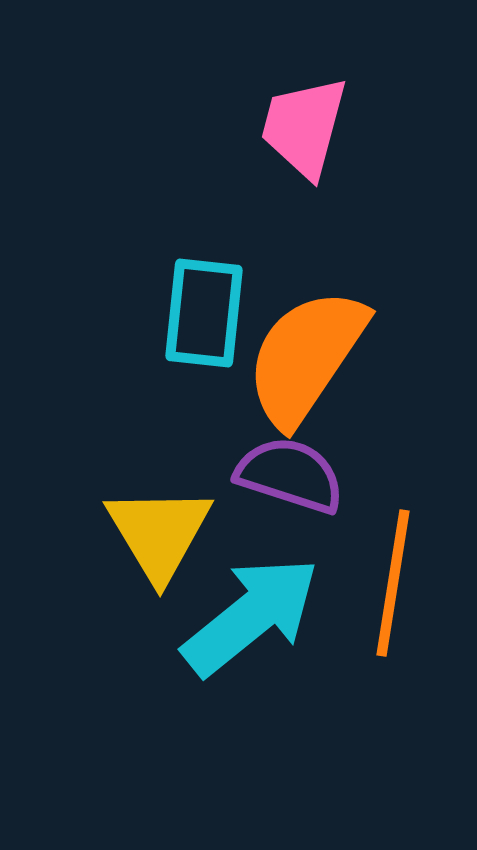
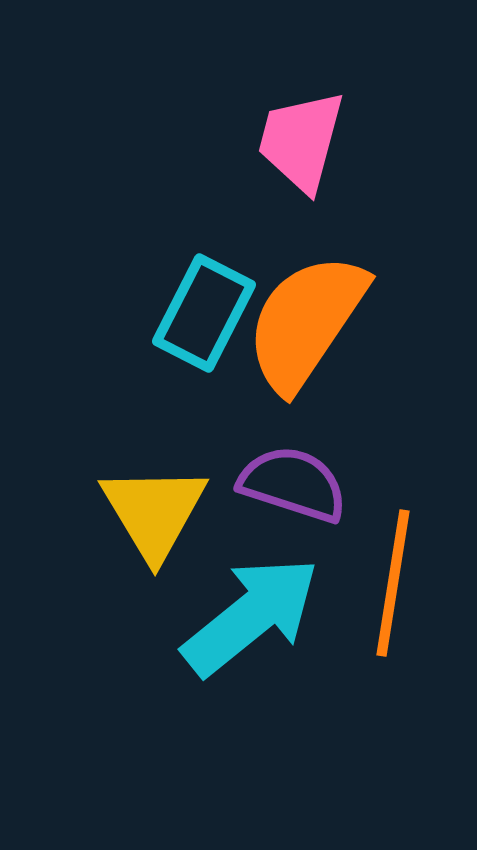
pink trapezoid: moved 3 px left, 14 px down
cyan rectangle: rotated 21 degrees clockwise
orange semicircle: moved 35 px up
purple semicircle: moved 3 px right, 9 px down
yellow triangle: moved 5 px left, 21 px up
